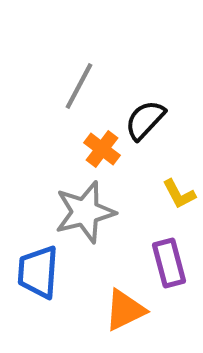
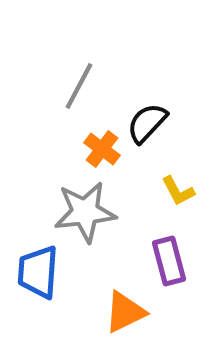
black semicircle: moved 2 px right, 3 px down
yellow L-shape: moved 1 px left, 3 px up
gray star: rotated 8 degrees clockwise
purple rectangle: moved 2 px up
orange triangle: moved 2 px down
